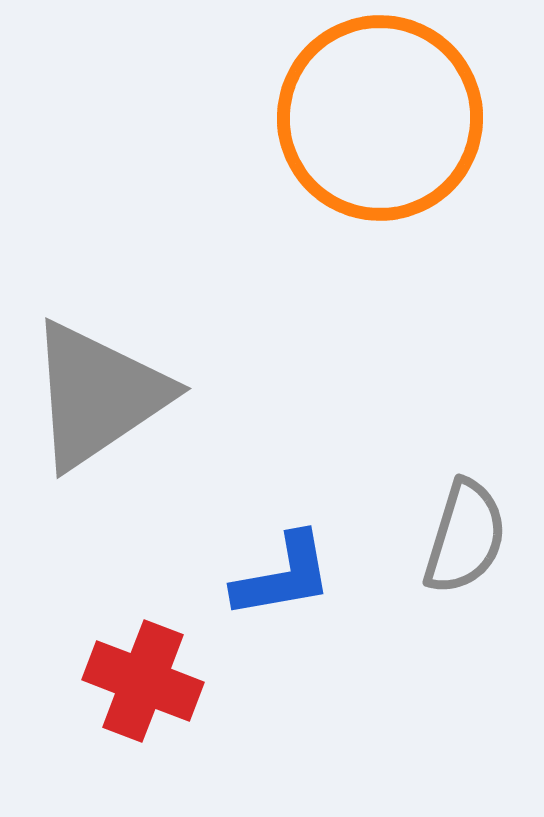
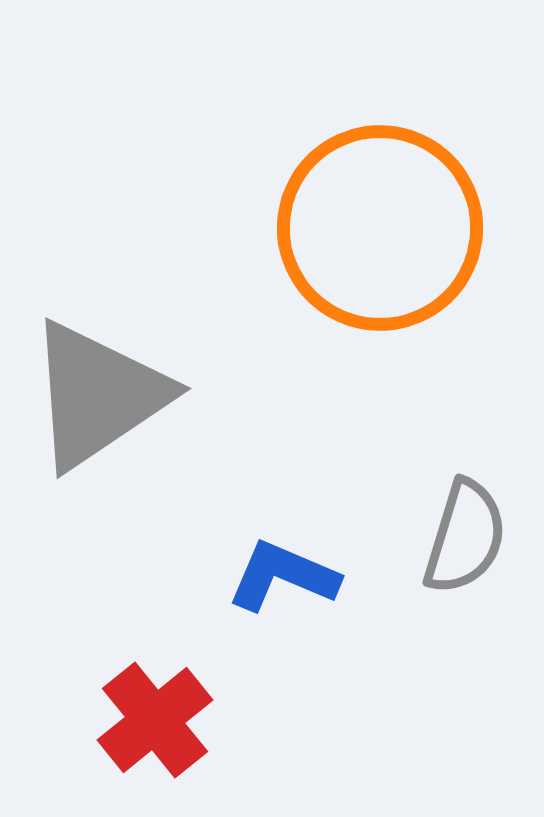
orange circle: moved 110 px down
blue L-shape: rotated 147 degrees counterclockwise
red cross: moved 12 px right, 39 px down; rotated 30 degrees clockwise
